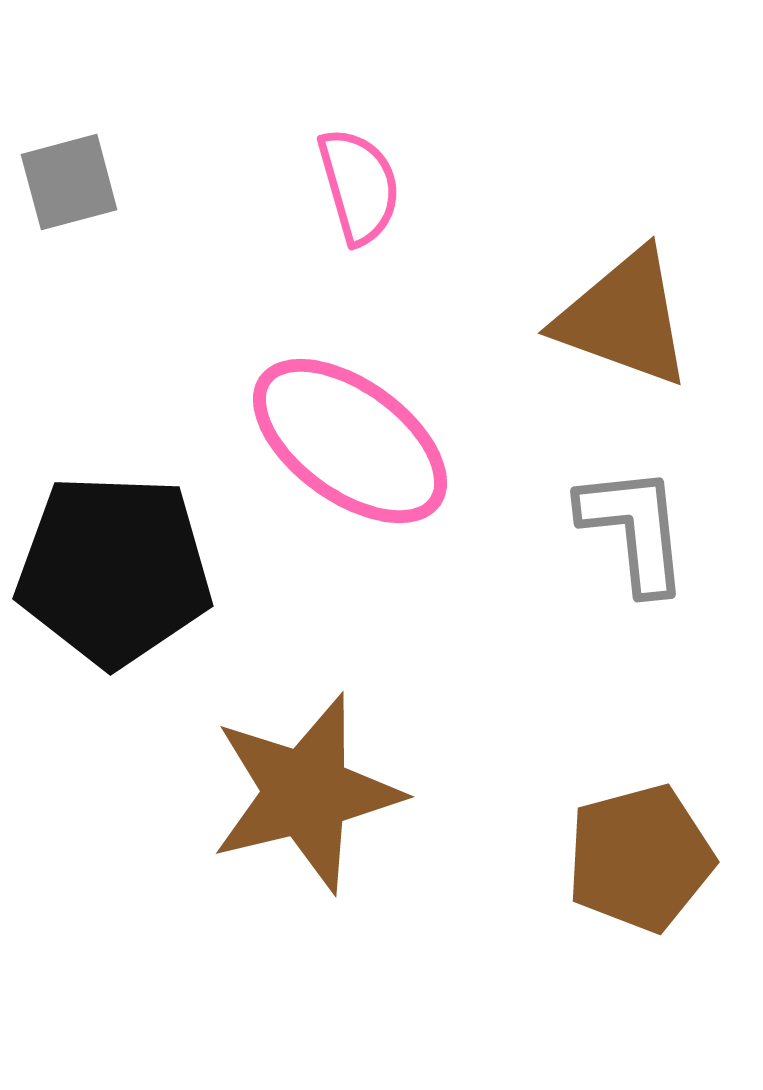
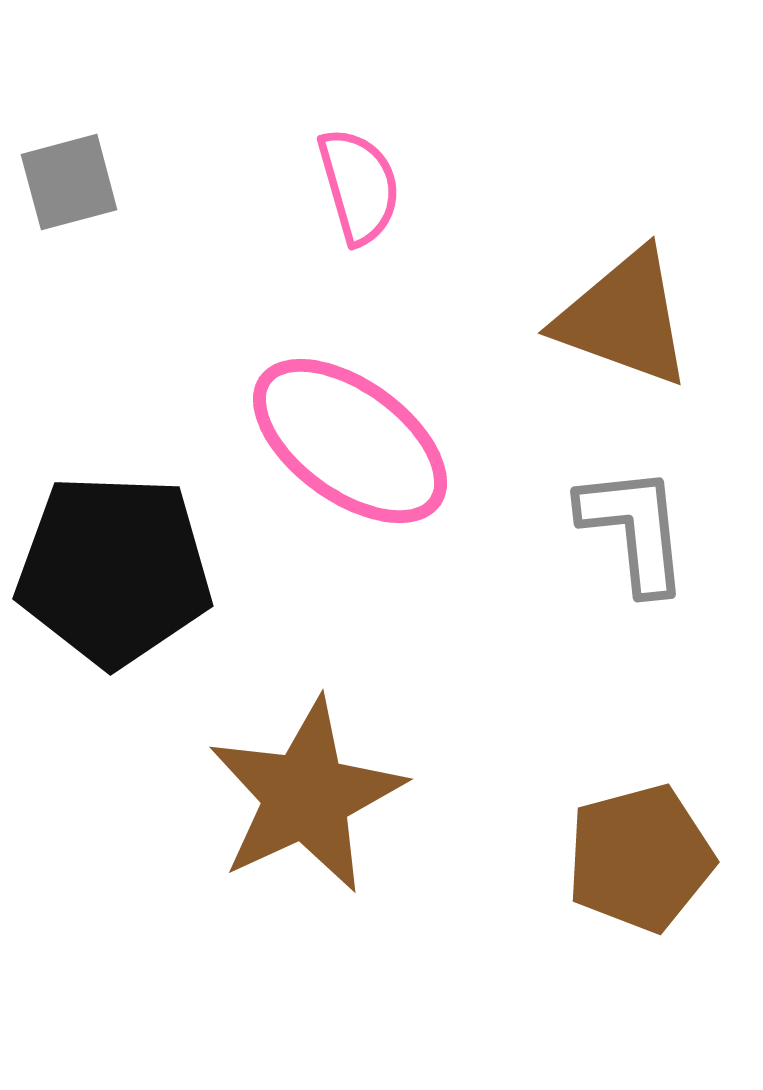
brown star: moved 3 px down; rotated 11 degrees counterclockwise
